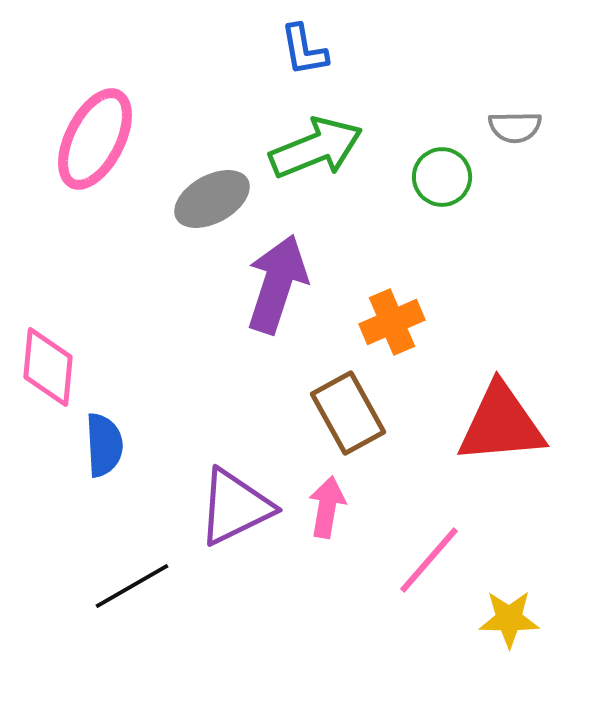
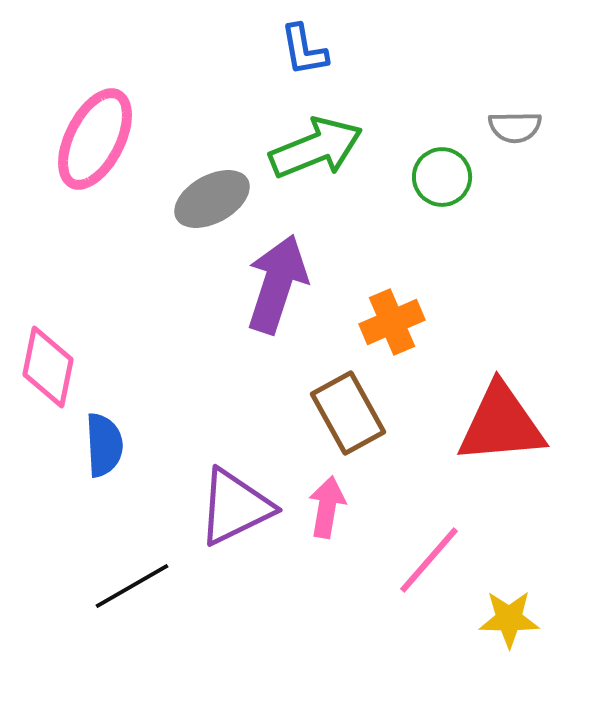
pink diamond: rotated 6 degrees clockwise
